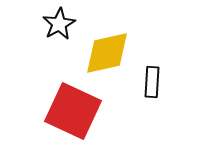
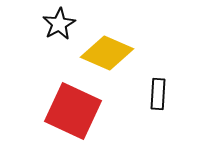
yellow diamond: rotated 36 degrees clockwise
black rectangle: moved 6 px right, 12 px down
